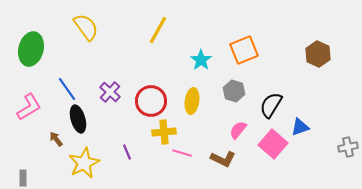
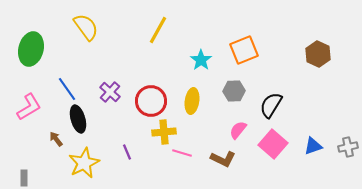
gray hexagon: rotated 20 degrees counterclockwise
blue triangle: moved 13 px right, 19 px down
gray rectangle: moved 1 px right
